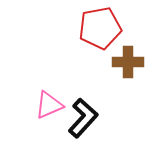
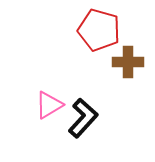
red pentagon: moved 1 px left, 2 px down; rotated 27 degrees clockwise
pink triangle: rotated 8 degrees counterclockwise
